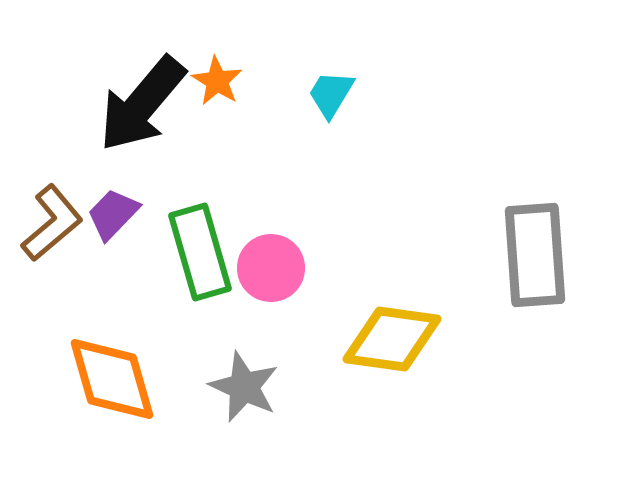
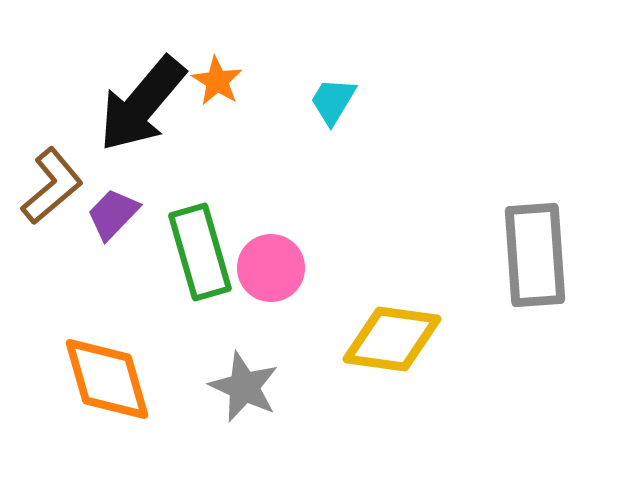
cyan trapezoid: moved 2 px right, 7 px down
brown L-shape: moved 37 px up
orange diamond: moved 5 px left
